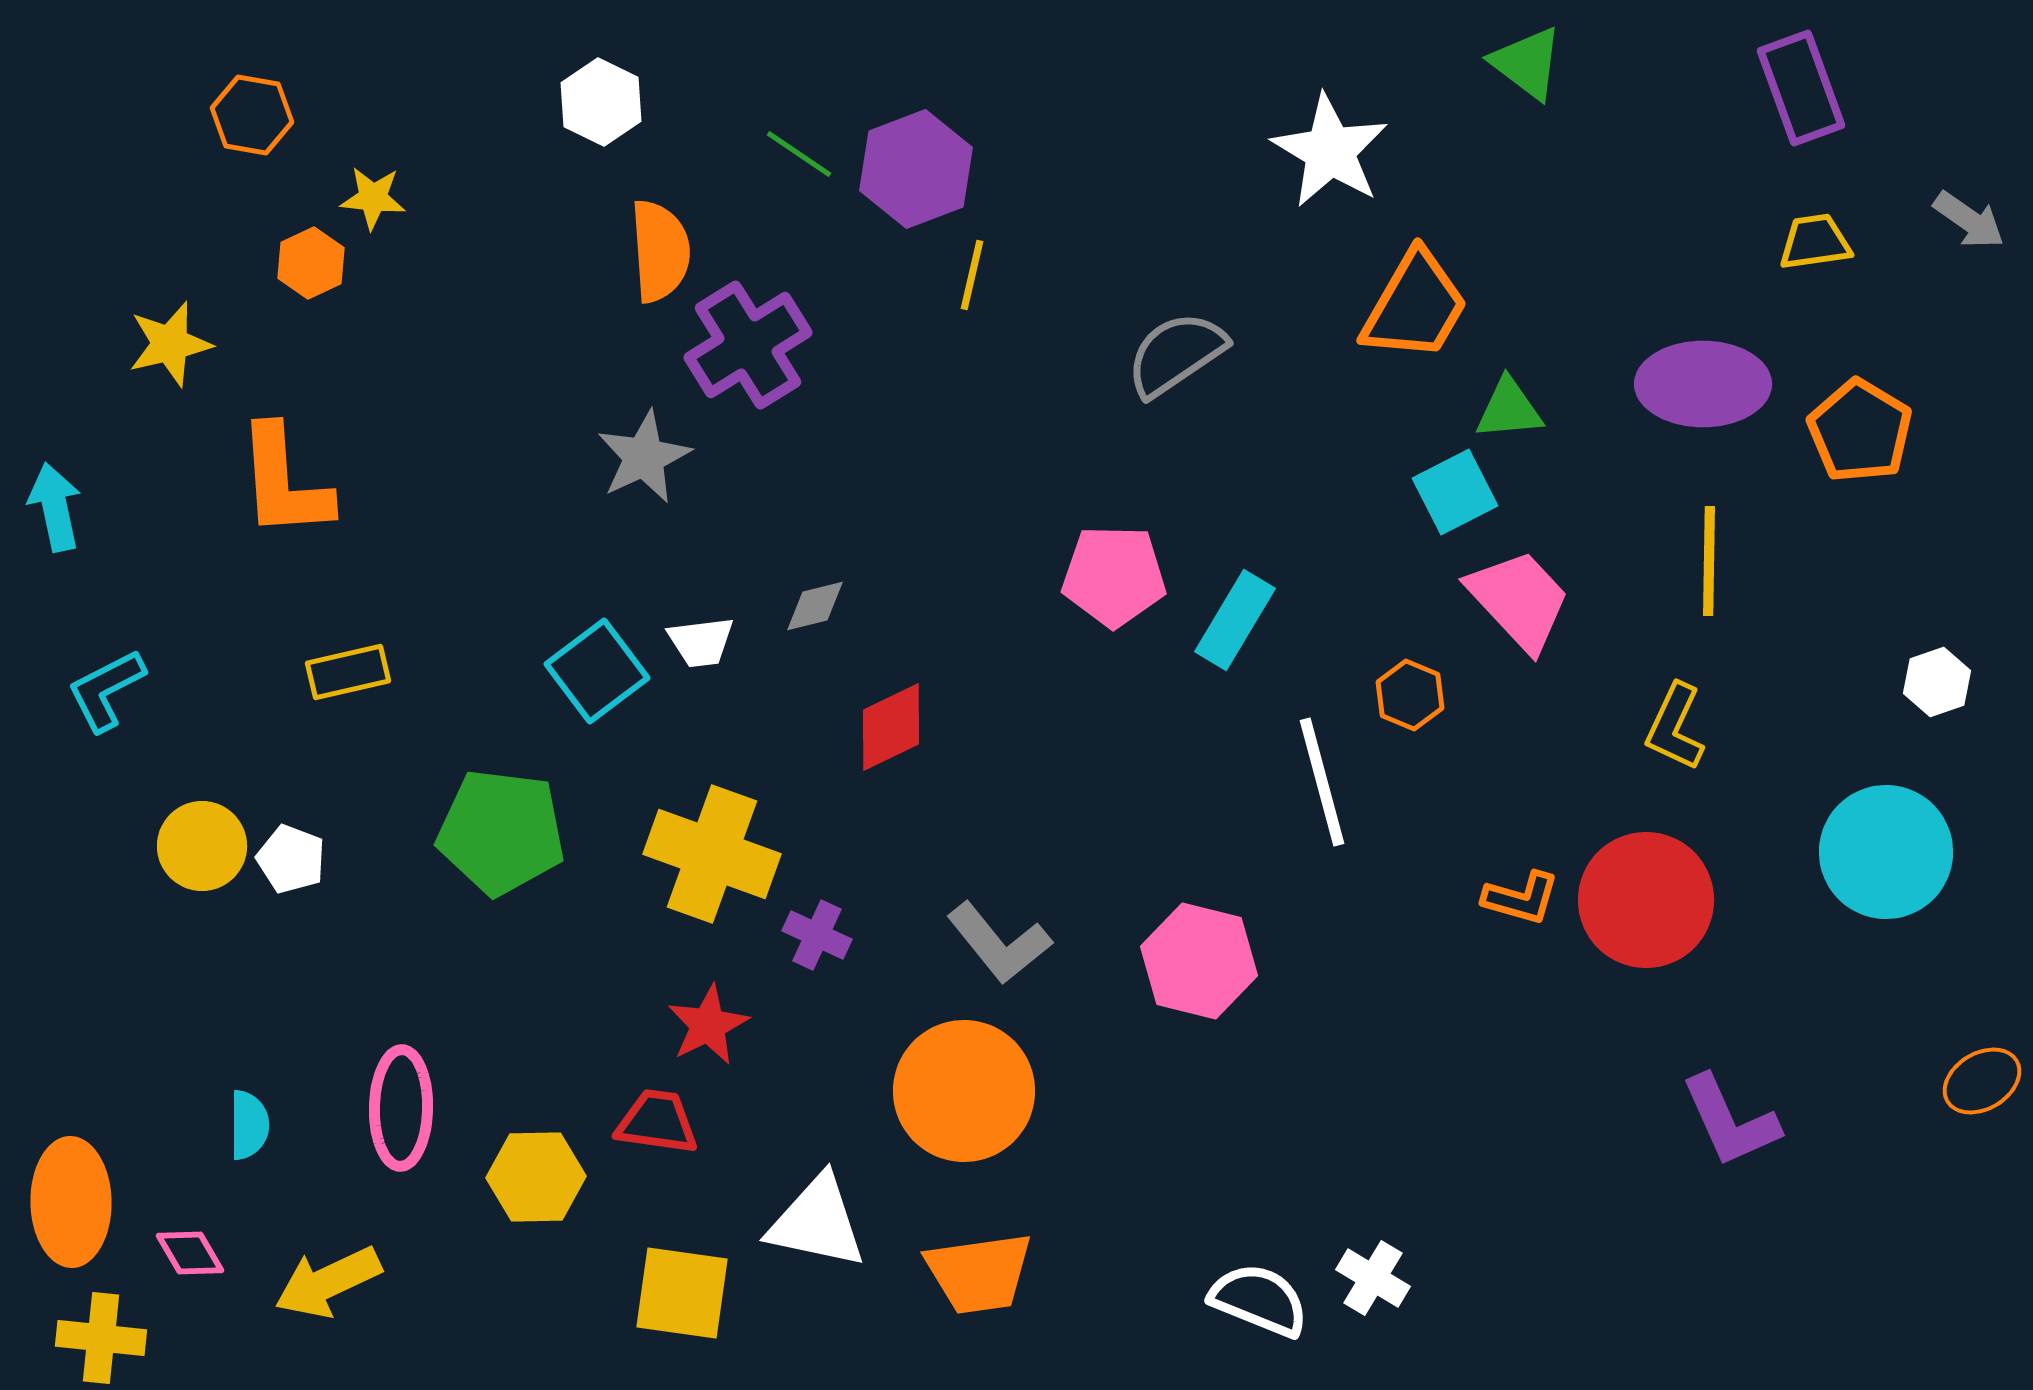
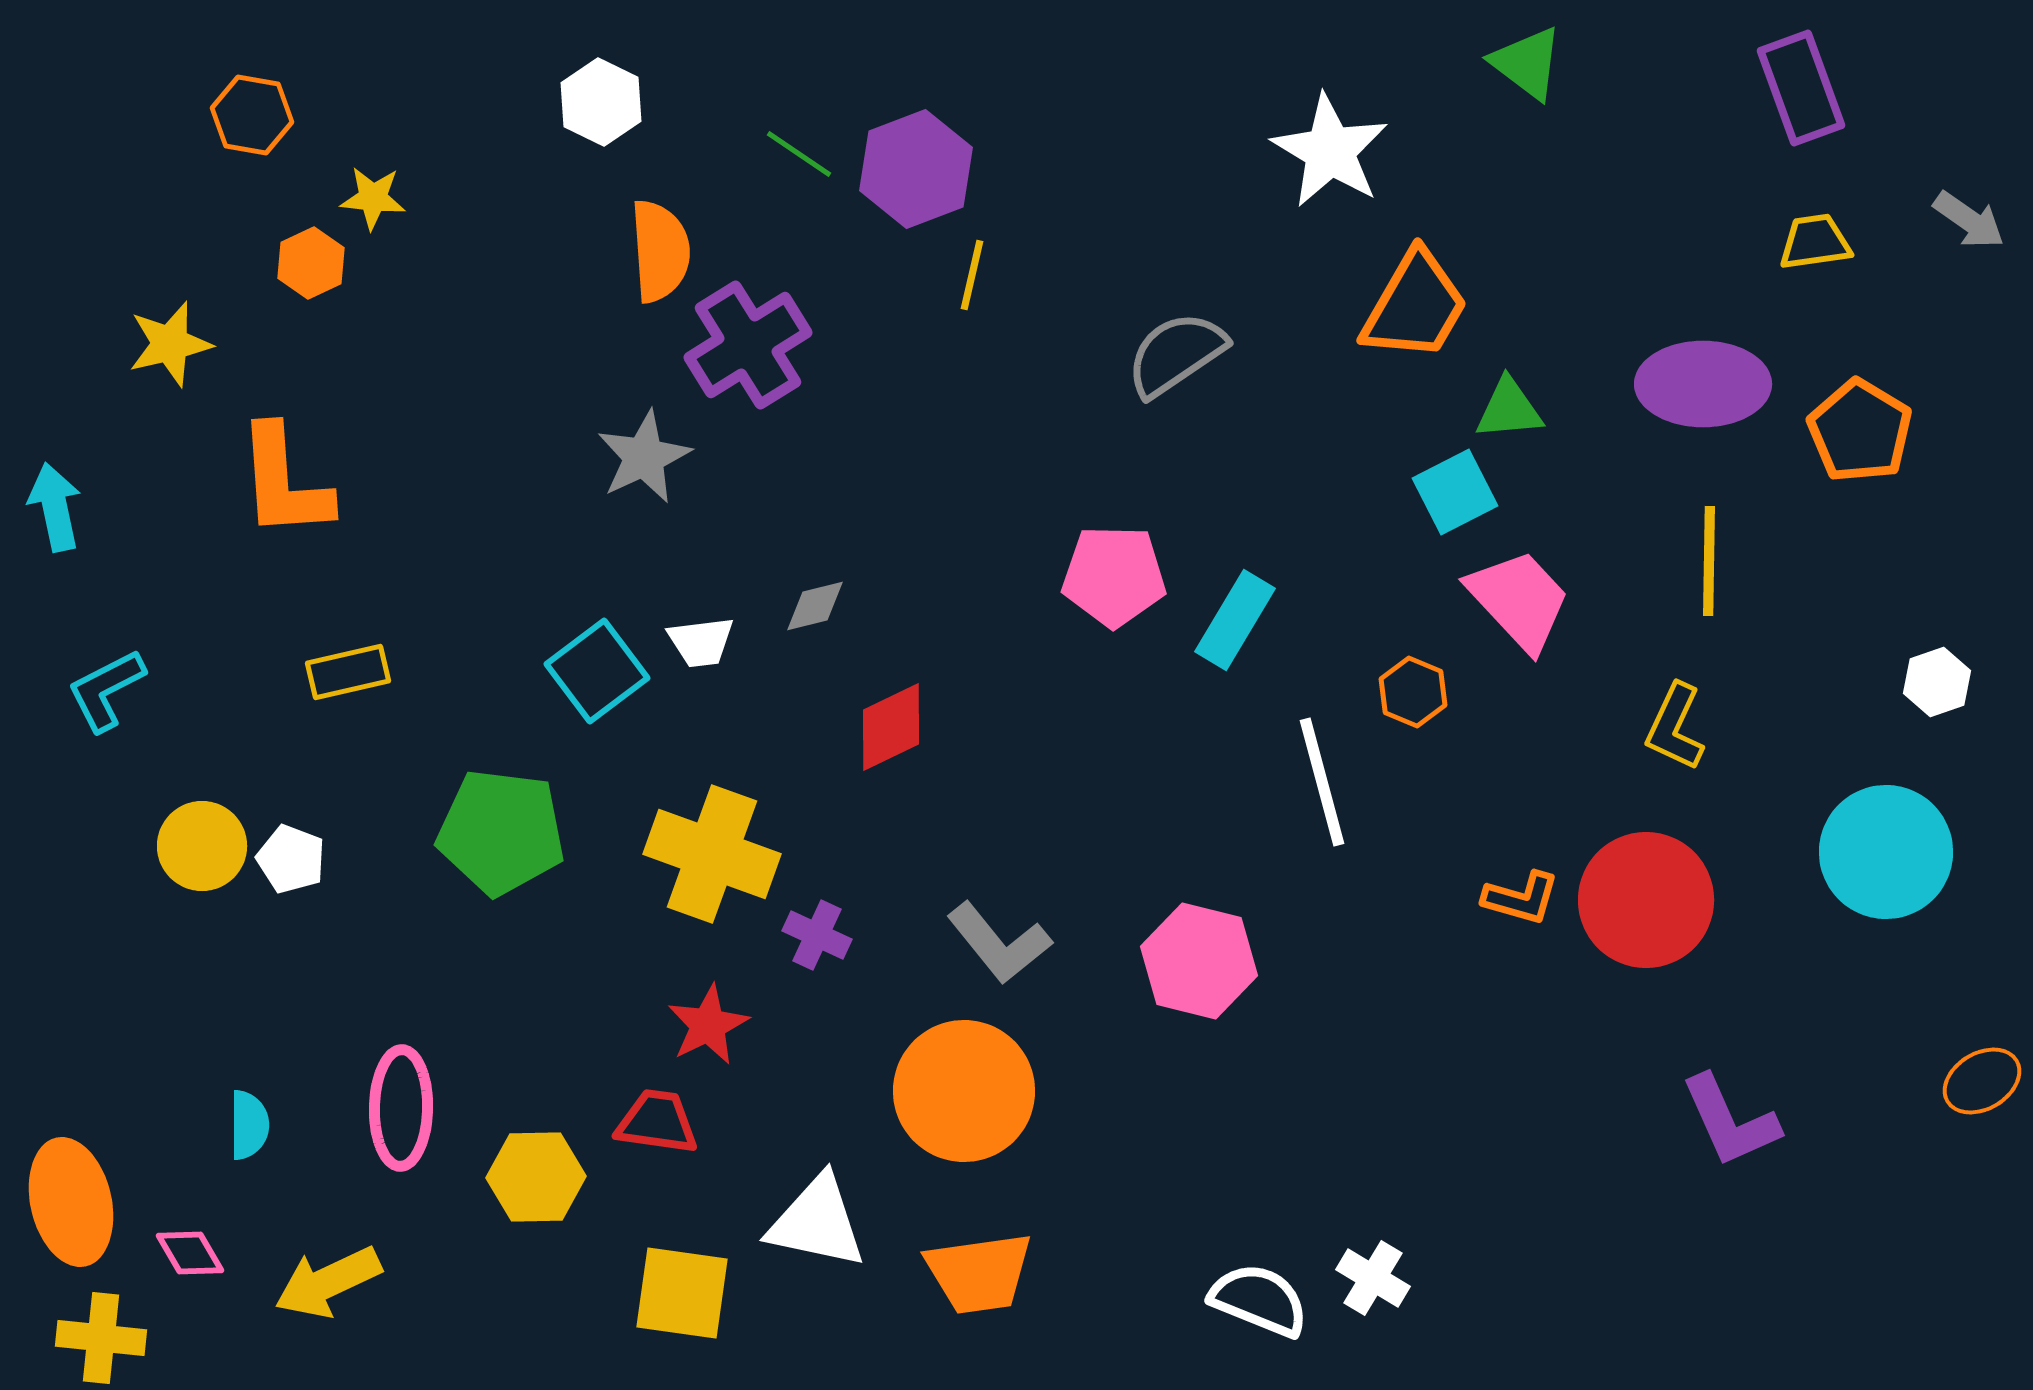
orange hexagon at (1410, 695): moved 3 px right, 3 px up
orange ellipse at (71, 1202): rotated 12 degrees counterclockwise
